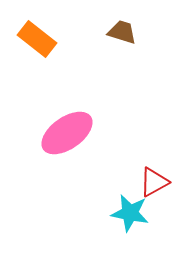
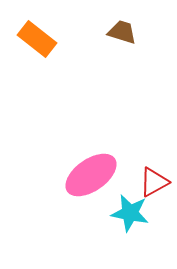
pink ellipse: moved 24 px right, 42 px down
